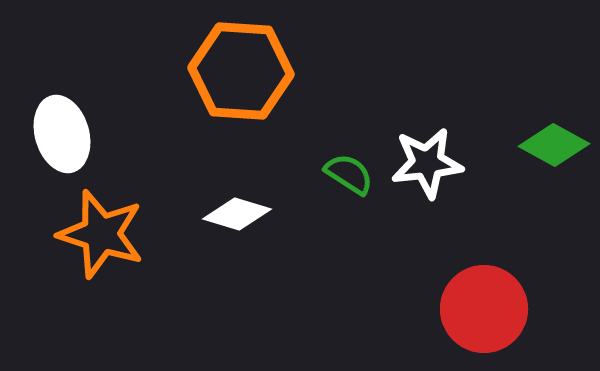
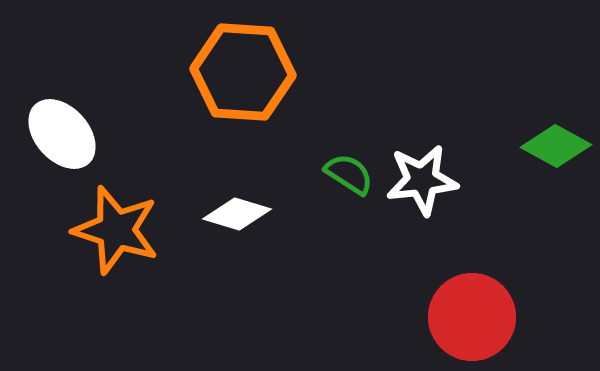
orange hexagon: moved 2 px right, 1 px down
white ellipse: rotated 26 degrees counterclockwise
green diamond: moved 2 px right, 1 px down
white star: moved 5 px left, 17 px down
orange star: moved 15 px right, 4 px up
red circle: moved 12 px left, 8 px down
